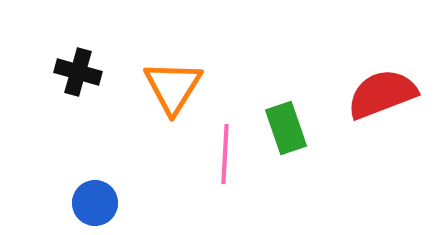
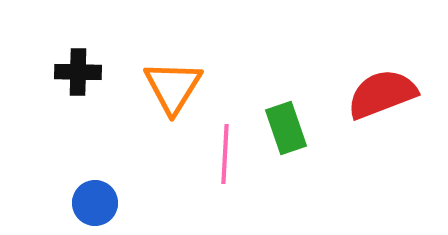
black cross: rotated 15 degrees counterclockwise
